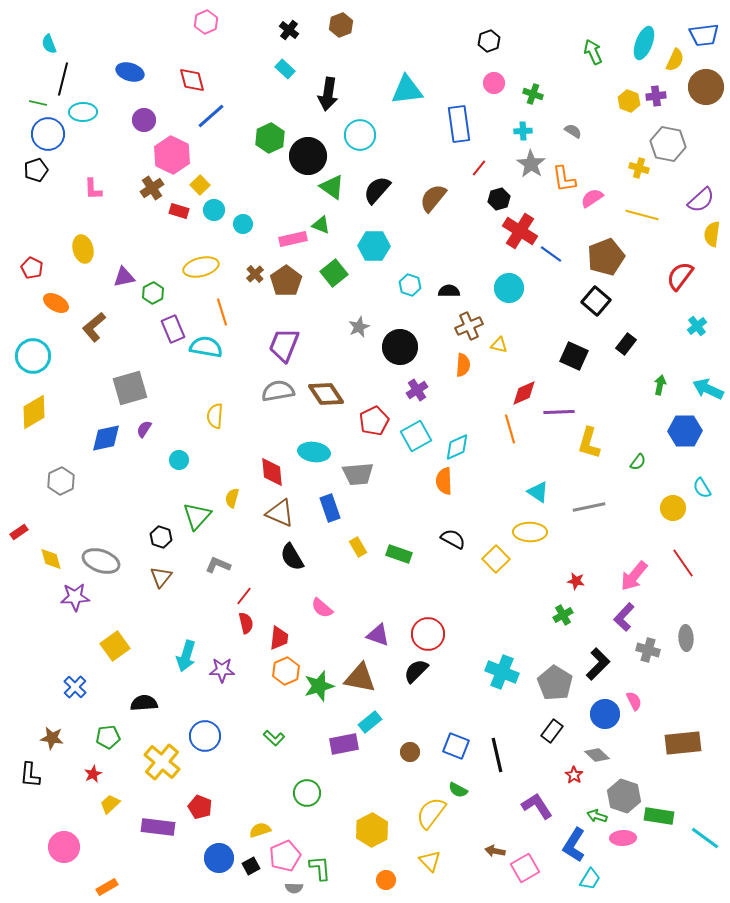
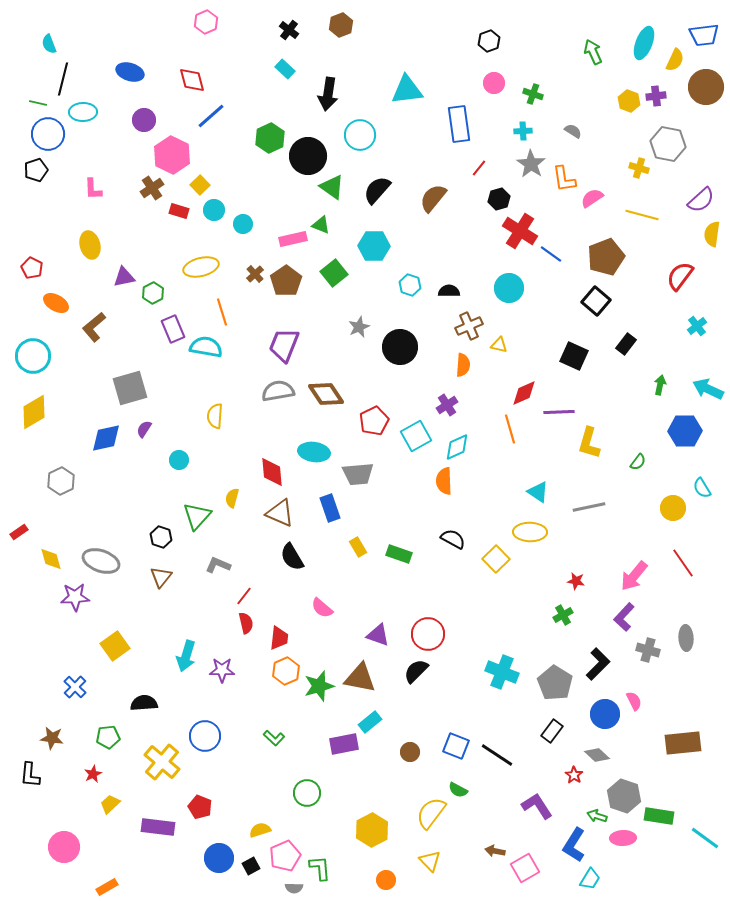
yellow ellipse at (83, 249): moved 7 px right, 4 px up
purple cross at (417, 390): moved 30 px right, 15 px down
black line at (497, 755): rotated 44 degrees counterclockwise
